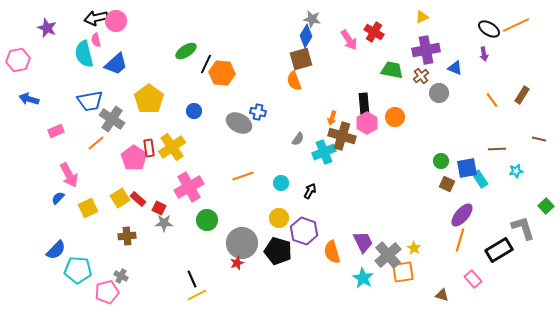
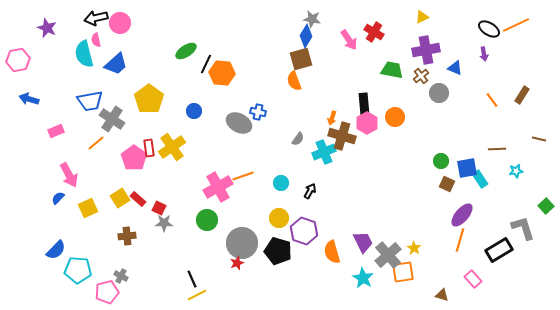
pink circle at (116, 21): moved 4 px right, 2 px down
pink cross at (189, 187): moved 29 px right
